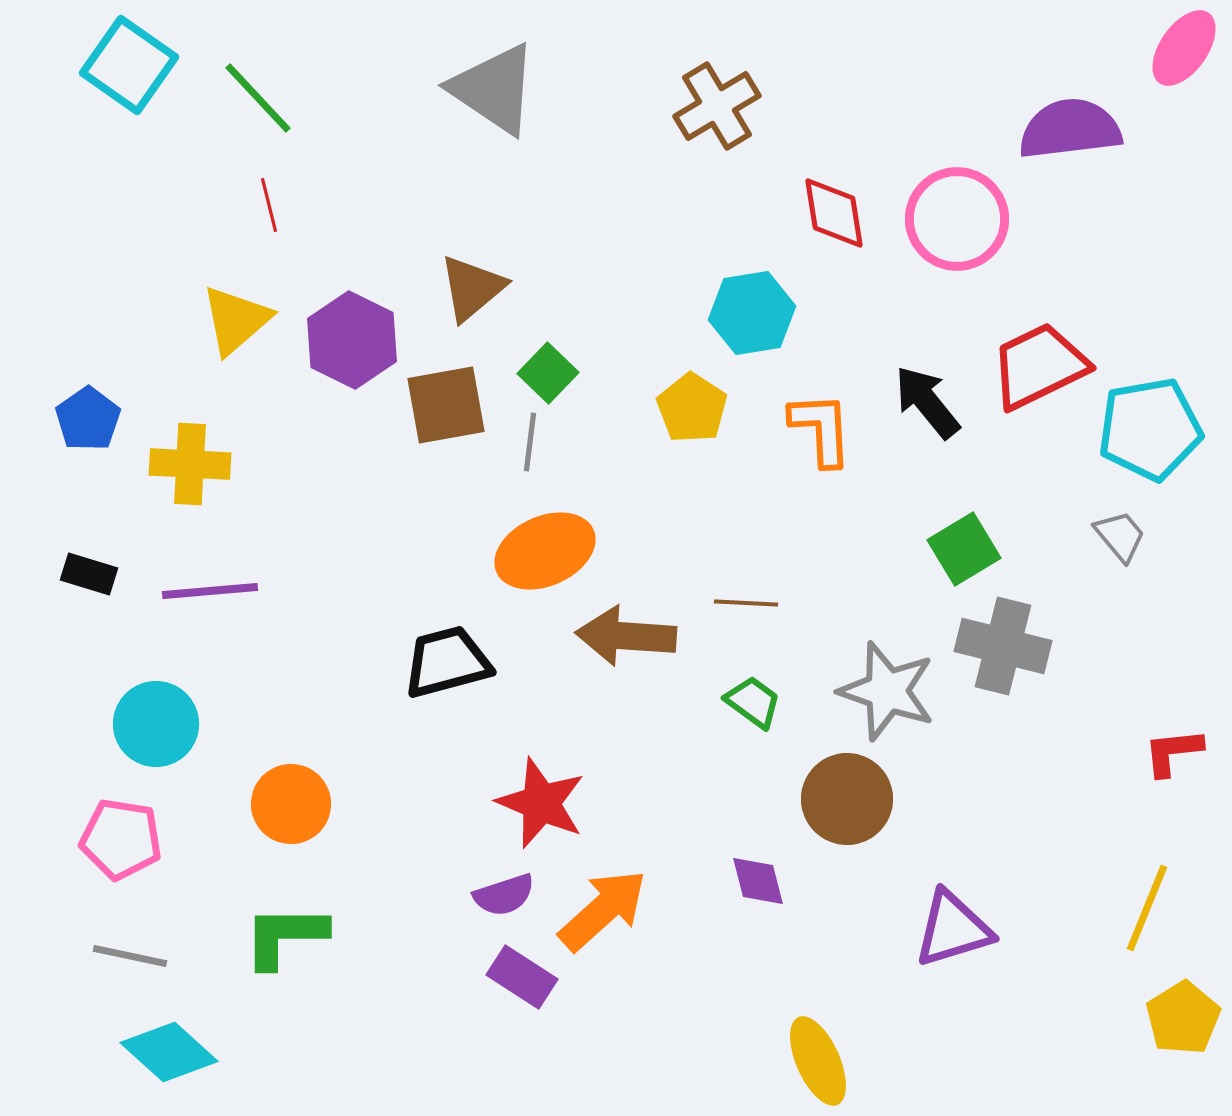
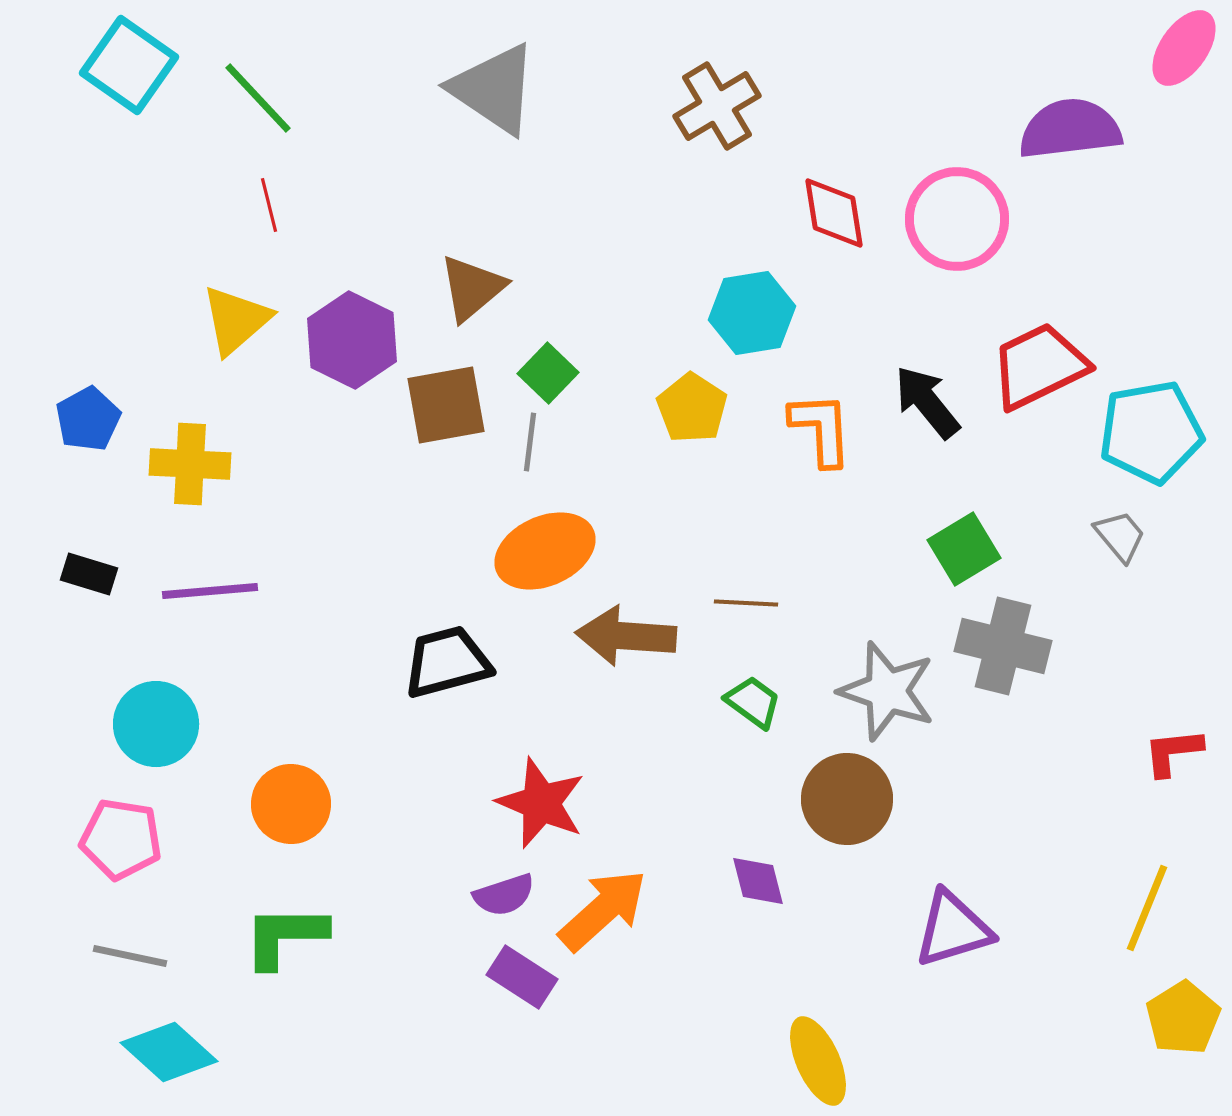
blue pentagon at (88, 419): rotated 6 degrees clockwise
cyan pentagon at (1150, 429): moved 1 px right, 3 px down
